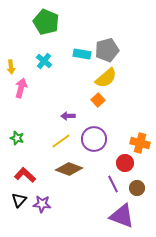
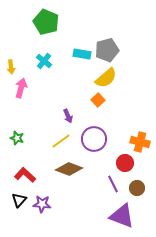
purple arrow: rotated 112 degrees counterclockwise
orange cross: moved 1 px up
